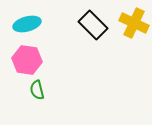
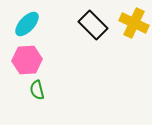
cyan ellipse: rotated 32 degrees counterclockwise
pink hexagon: rotated 12 degrees counterclockwise
